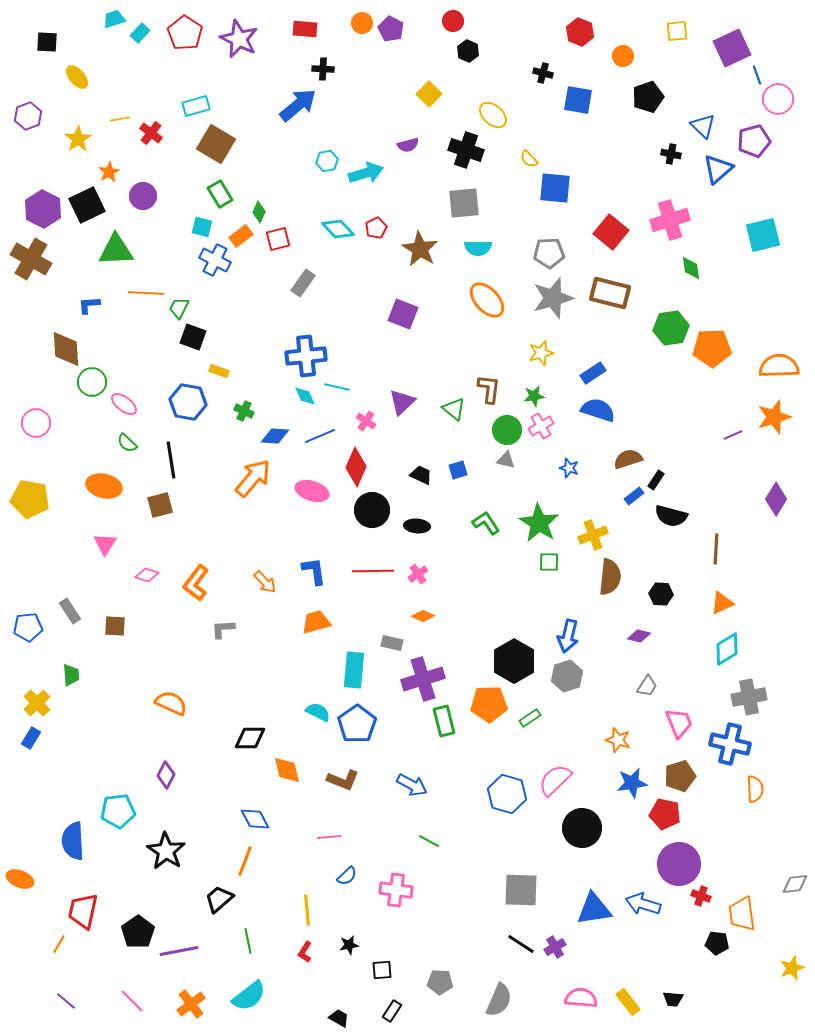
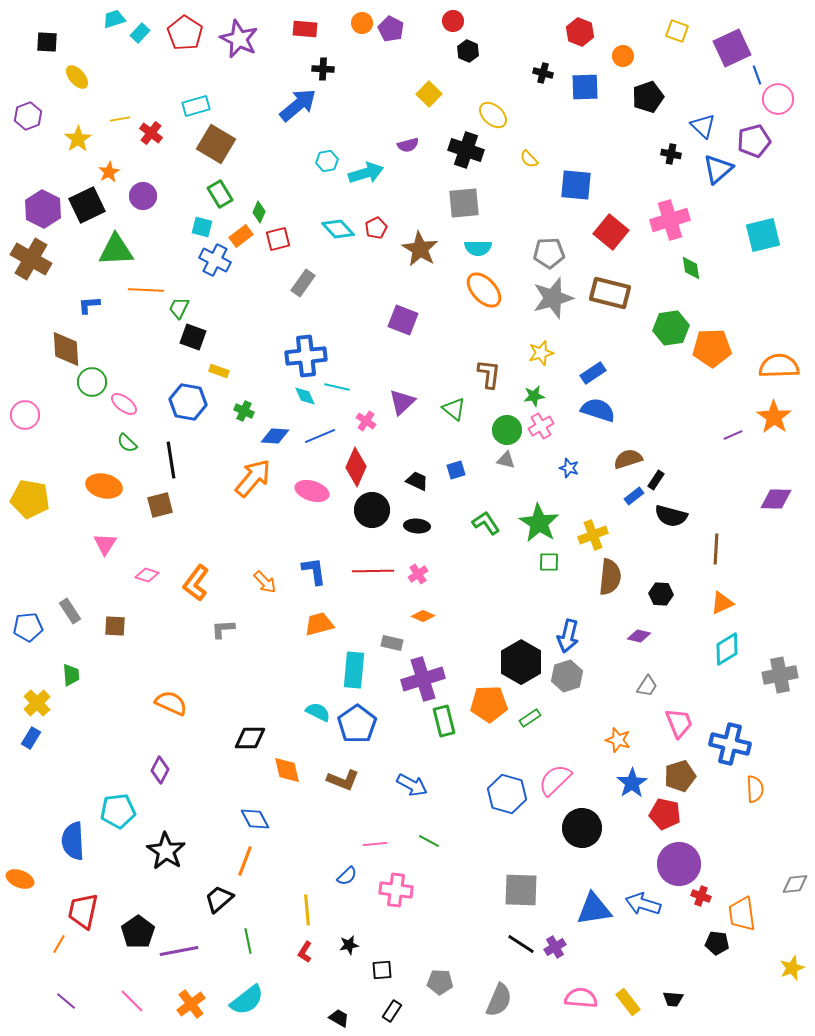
yellow square at (677, 31): rotated 25 degrees clockwise
blue square at (578, 100): moved 7 px right, 13 px up; rotated 12 degrees counterclockwise
blue square at (555, 188): moved 21 px right, 3 px up
orange line at (146, 293): moved 3 px up
orange ellipse at (487, 300): moved 3 px left, 10 px up
purple square at (403, 314): moved 6 px down
brown L-shape at (489, 389): moved 15 px up
orange star at (774, 417): rotated 20 degrees counterclockwise
pink circle at (36, 423): moved 11 px left, 8 px up
blue square at (458, 470): moved 2 px left
black trapezoid at (421, 475): moved 4 px left, 6 px down
purple diamond at (776, 499): rotated 60 degrees clockwise
orange trapezoid at (316, 622): moved 3 px right, 2 px down
black hexagon at (514, 661): moved 7 px right, 1 px down
gray cross at (749, 697): moved 31 px right, 22 px up
purple diamond at (166, 775): moved 6 px left, 5 px up
blue star at (632, 783): rotated 24 degrees counterclockwise
pink line at (329, 837): moved 46 px right, 7 px down
cyan semicircle at (249, 996): moved 2 px left, 4 px down
